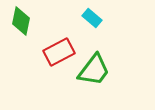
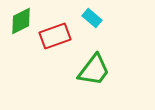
green diamond: rotated 52 degrees clockwise
red rectangle: moved 4 px left, 16 px up; rotated 8 degrees clockwise
